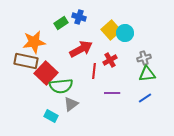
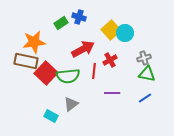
red arrow: moved 2 px right
green triangle: rotated 18 degrees clockwise
green semicircle: moved 7 px right, 10 px up
